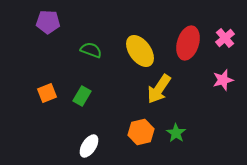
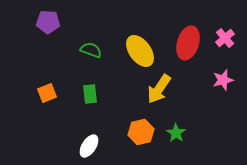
green rectangle: moved 8 px right, 2 px up; rotated 36 degrees counterclockwise
